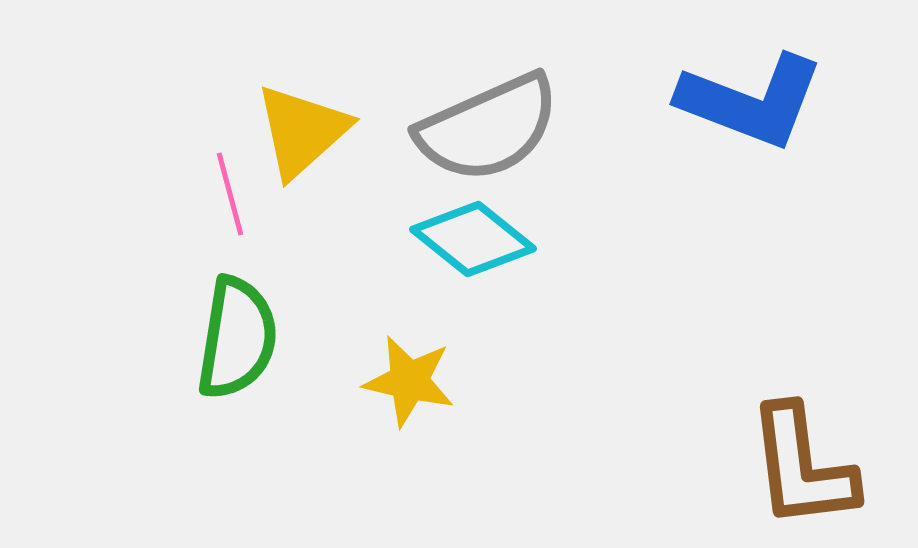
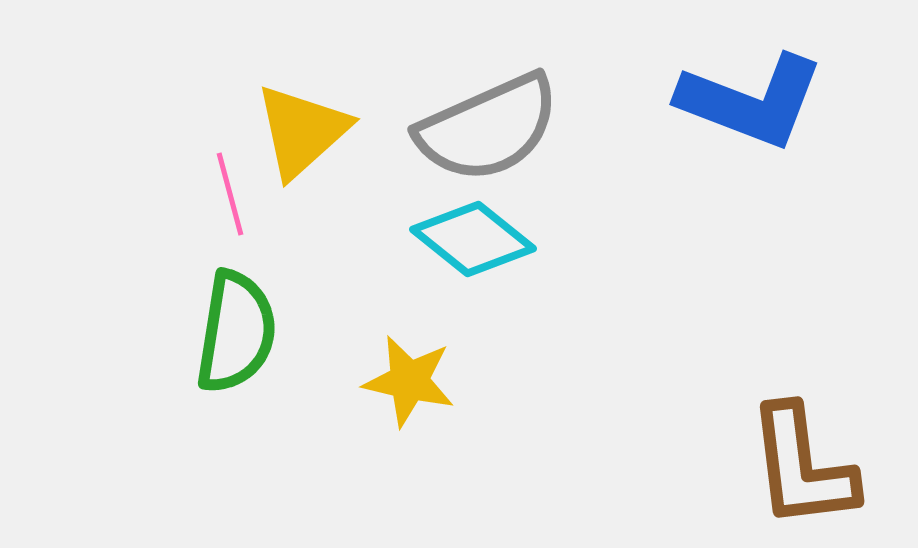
green semicircle: moved 1 px left, 6 px up
